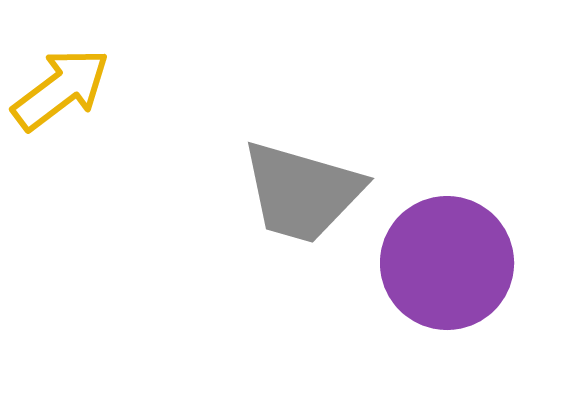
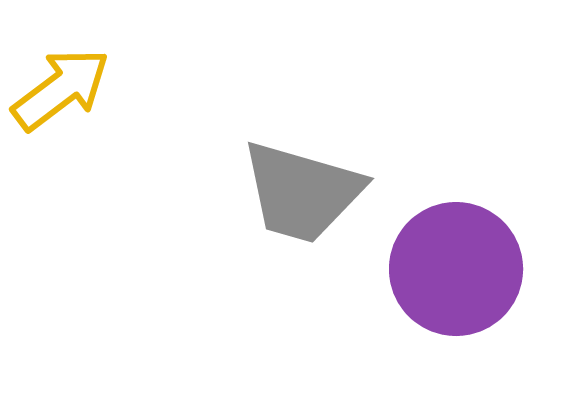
purple circle: moved 9 px right, 6 px down
